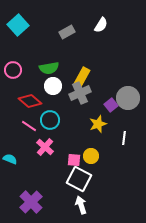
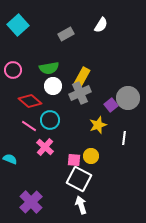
gray rectangle: moved 1 px left, 2 px down
yellow star: moved 1 px down
